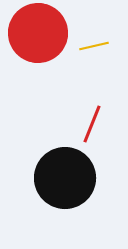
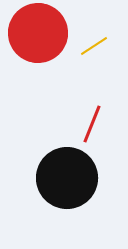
yellow line: rotated 20 degrees counterclockwise
black circle: moved 2 px right
